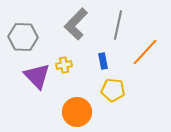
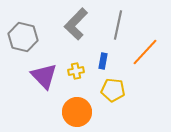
gray hexagon: rotated 12 degrees clockwise
blue rectangle: rotated 21 degrees clockwise
yellow cross: moved 12 px right, 6 px down
purple triangle: moved 7 px right
